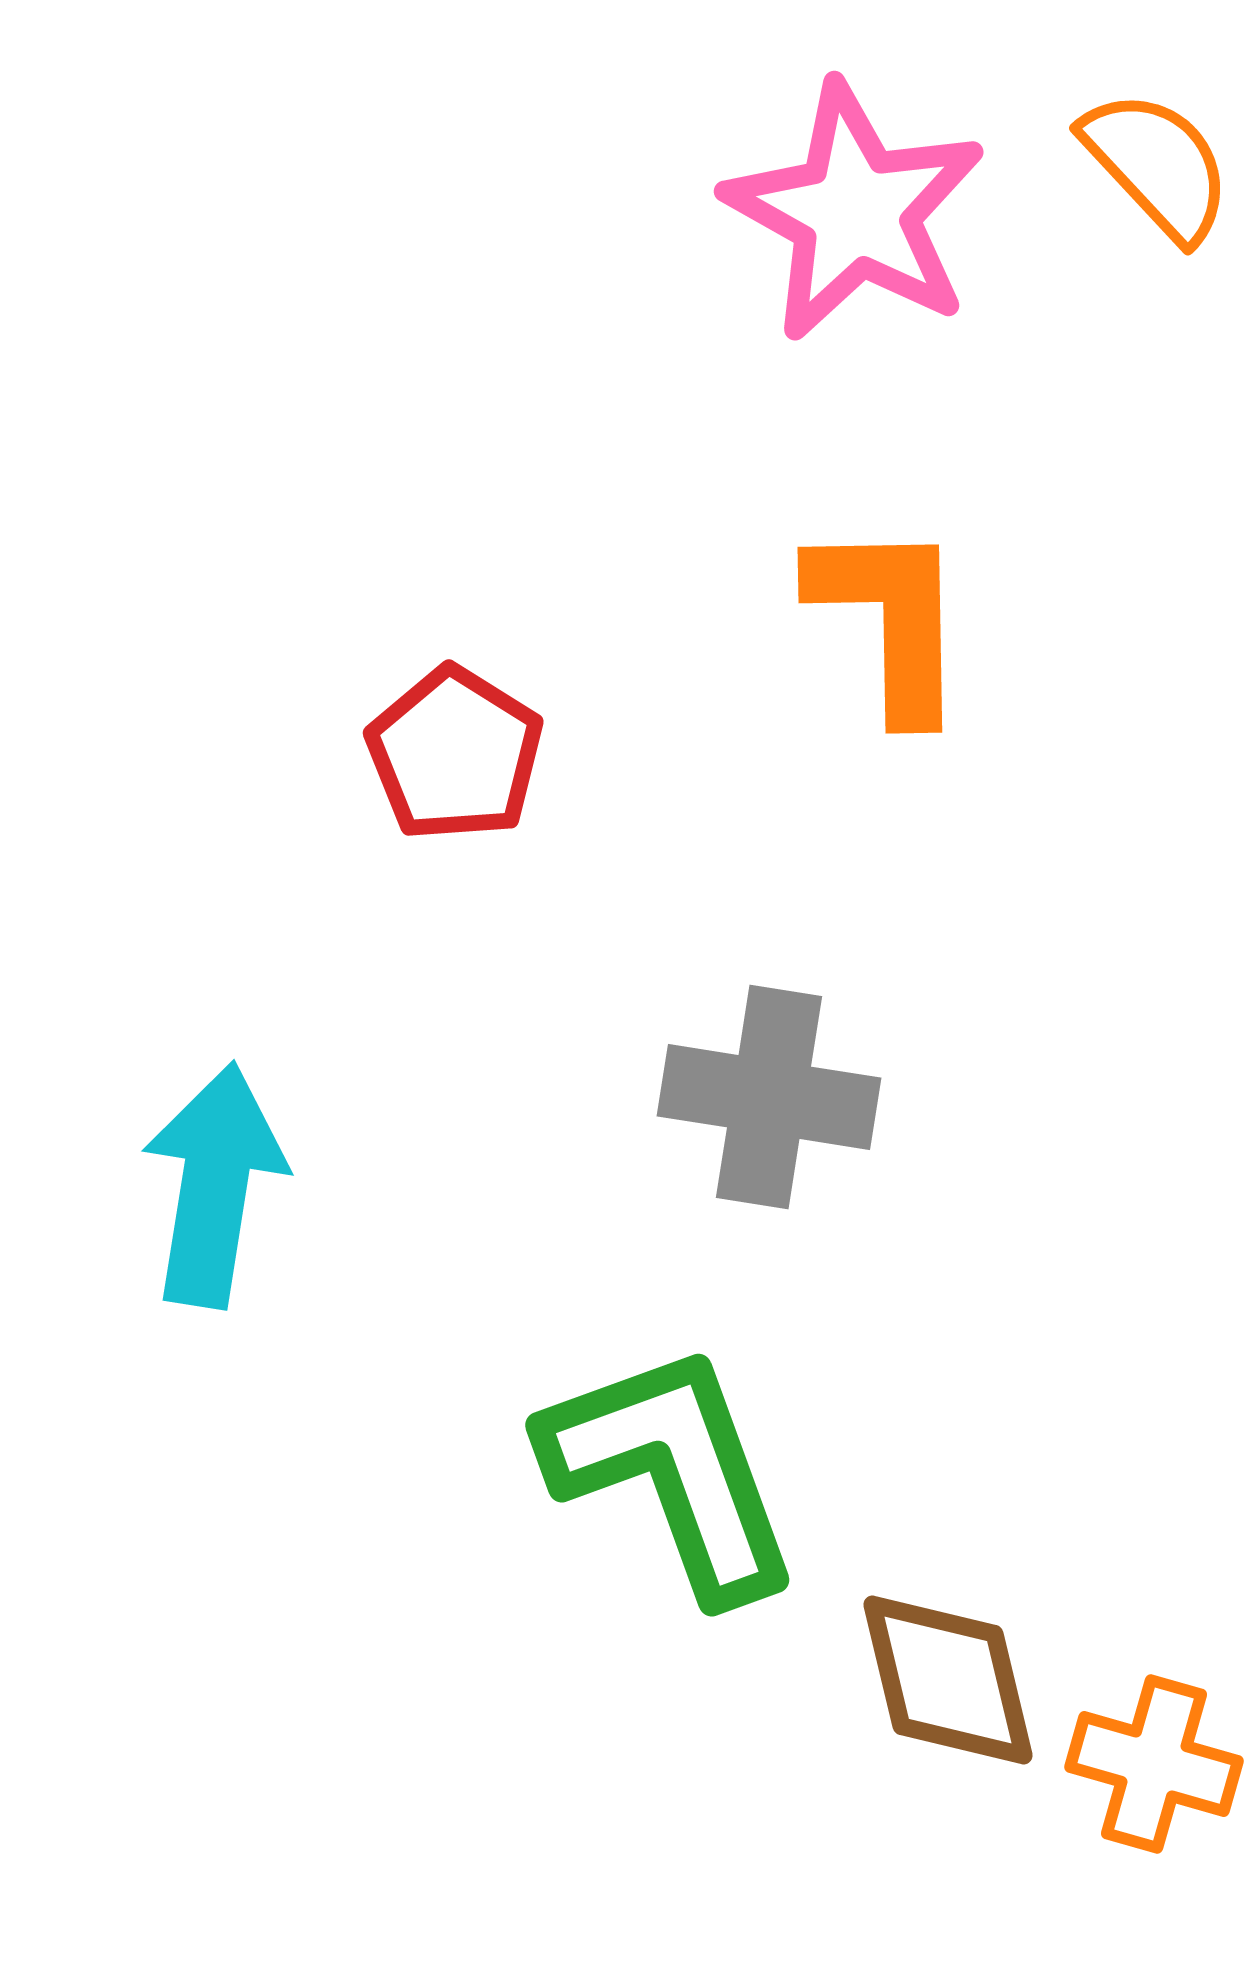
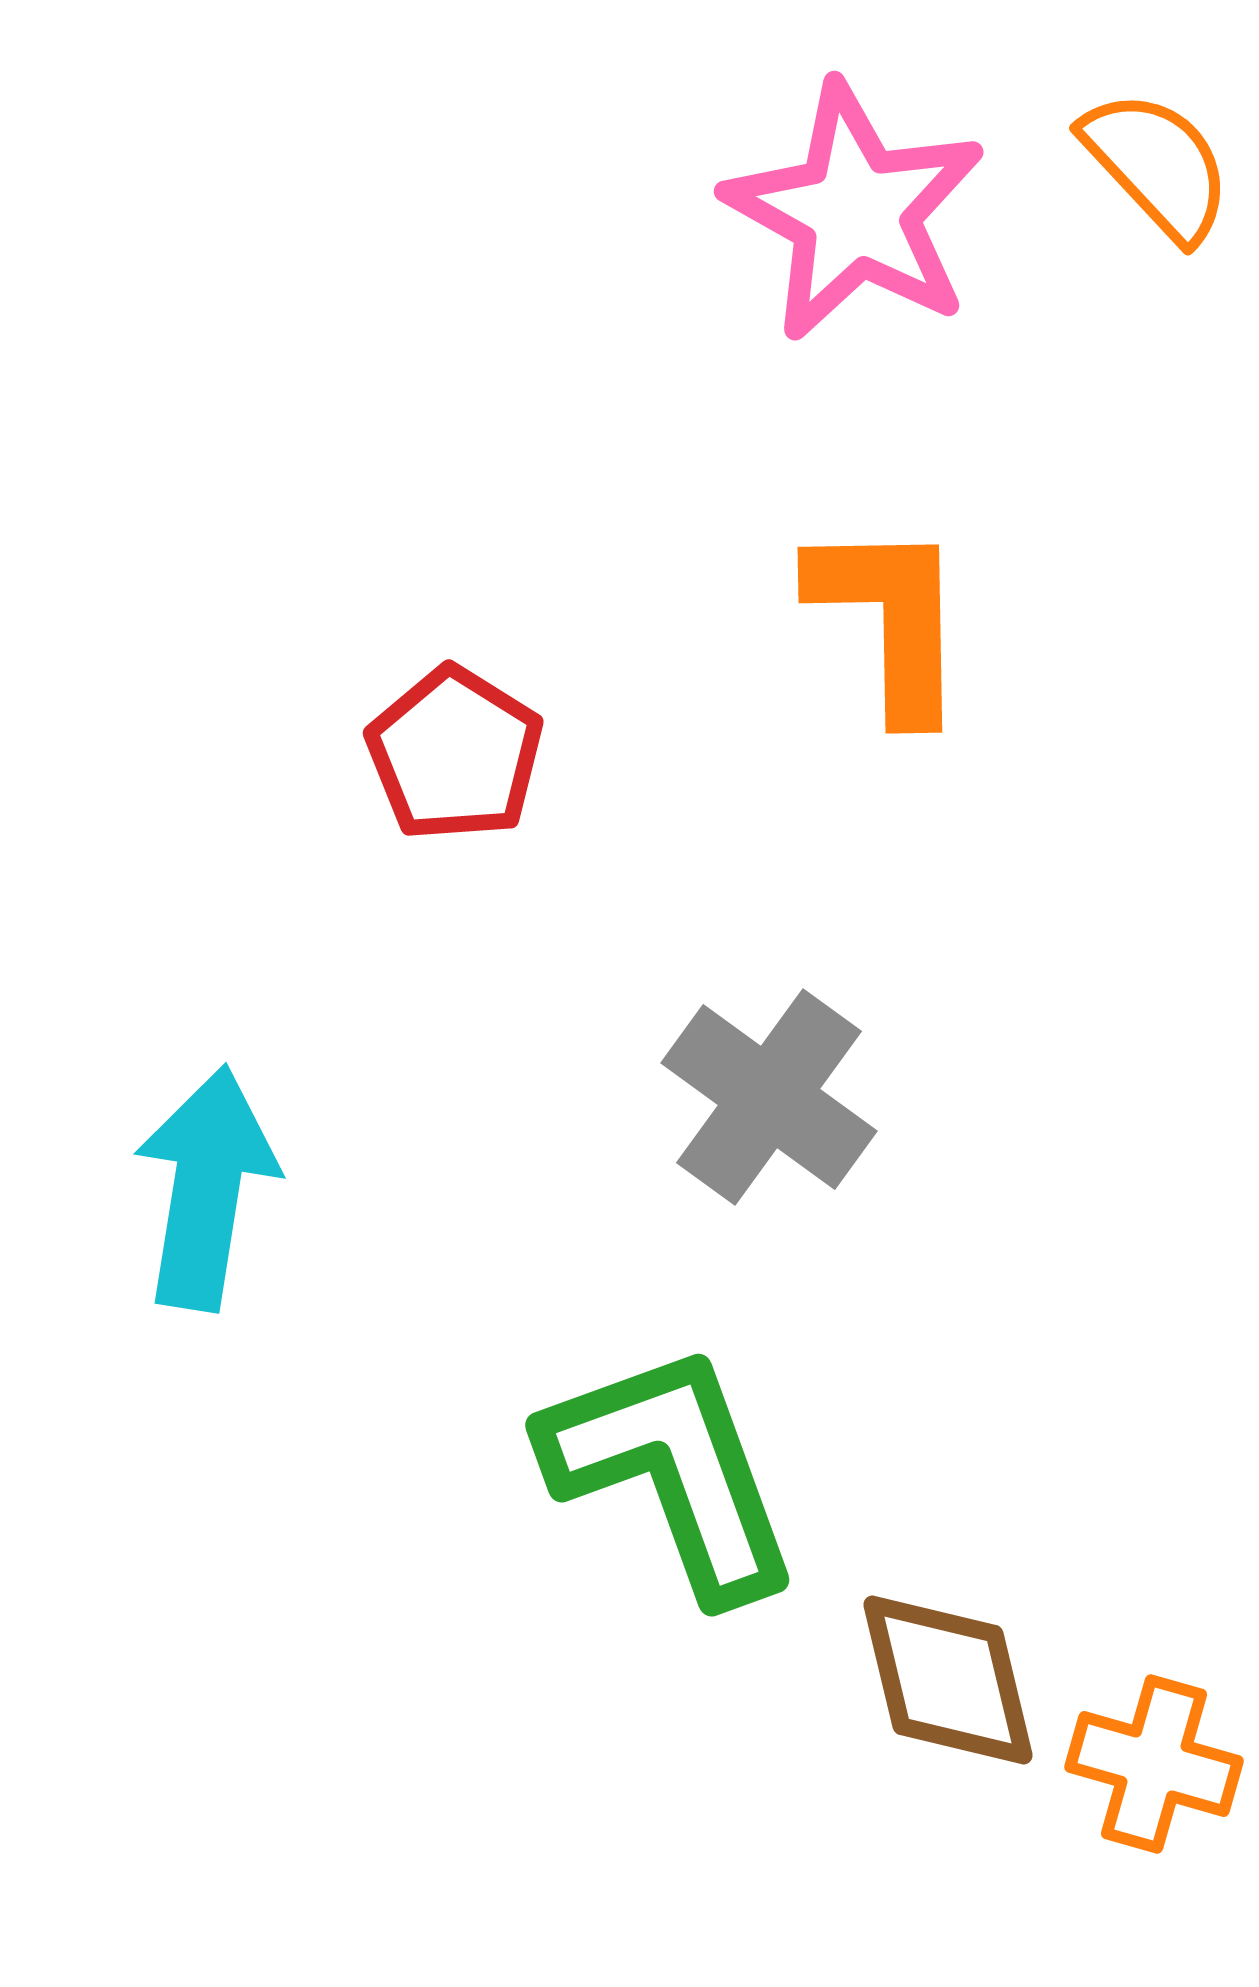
gray cross: rotated 27 degrees clockwise
cyan arrow: moved 8 px left, 3 px down
